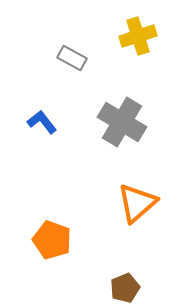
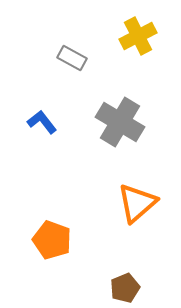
yellow cross: rotated 9 degrees counterclockwise
gray cross: moved 2 px left
